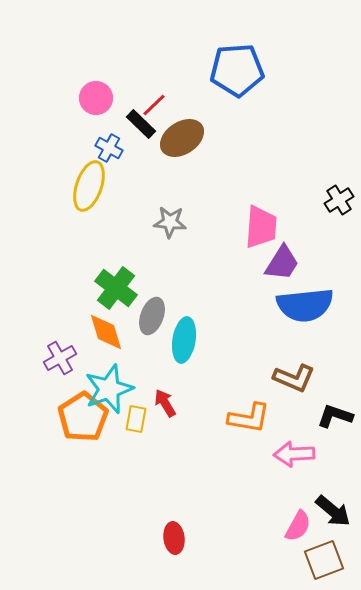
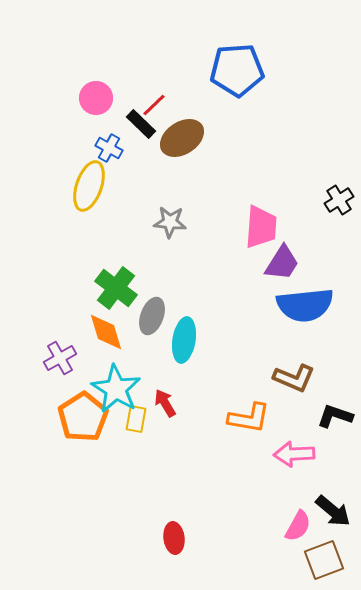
cyan star: moved 7 px right; rotated 21 degrees counterclockwise
